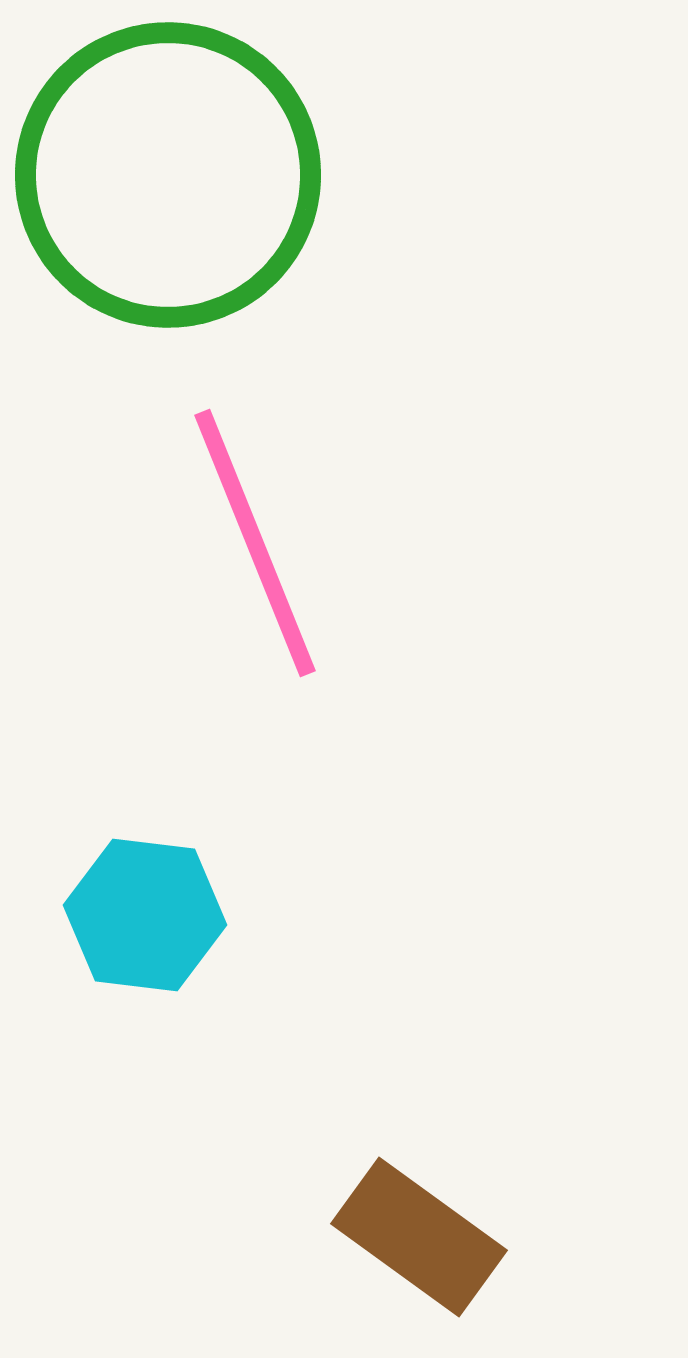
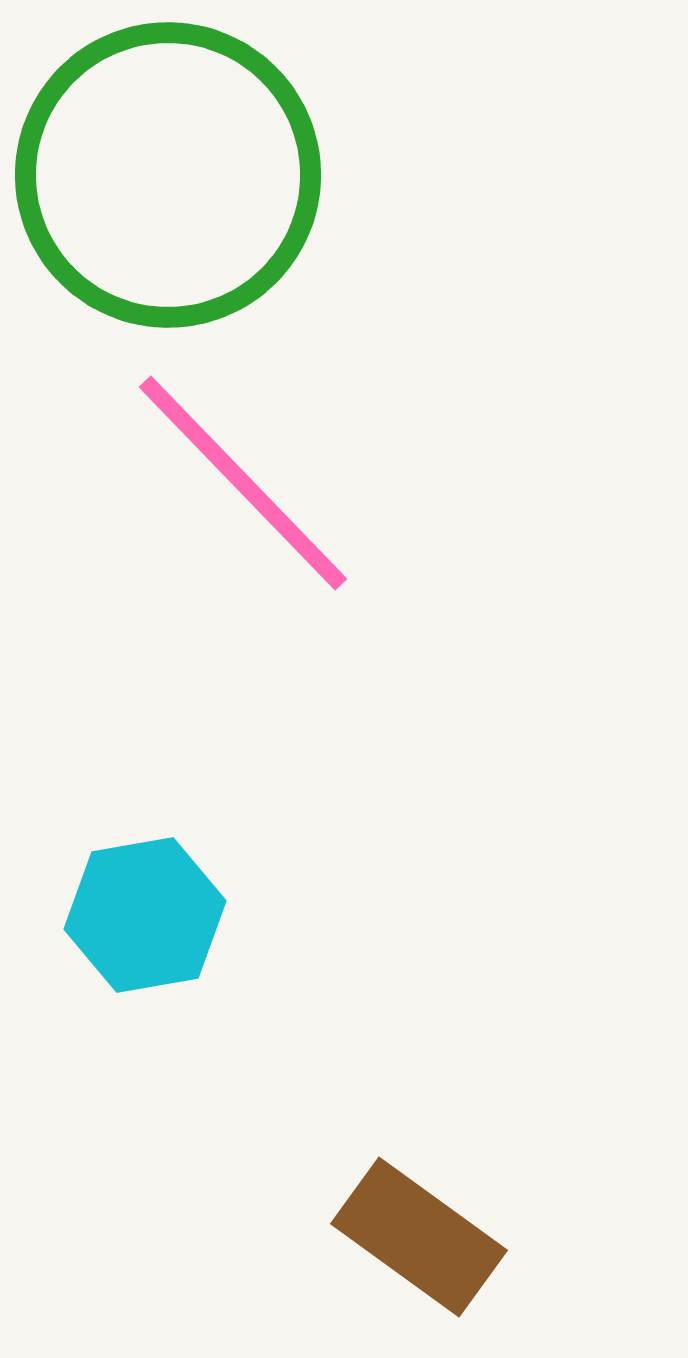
pink line: moved 12 px left, 60 px up; rotated 22 degrees counterclockwise
cyan hexagon: rotated 17 degrees counterclockwise
